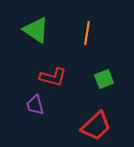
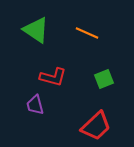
orange line: rotated 75 degrees counterclockwise
